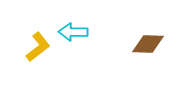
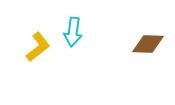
cyan arrow: rotated 84 degrees counterclockwise
